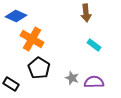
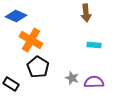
orange cross: moved 1 px left, 1 px down
cyan rectangle: rotated 32 degrees counterclockwise
black pentagon: moved 1 px left, 1 px up
